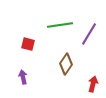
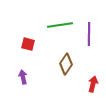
purple line: rotated 30 degrees counterclockwise
